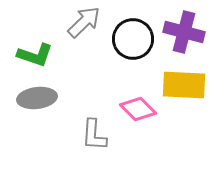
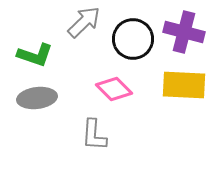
pink diamond: moved 24 px left, 20 px up
